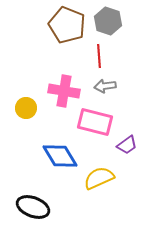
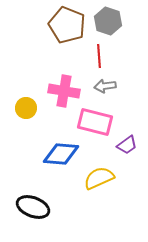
blue diamond: moved 1 px right, 2 px up; rotated 54 degrees counterclockwise
